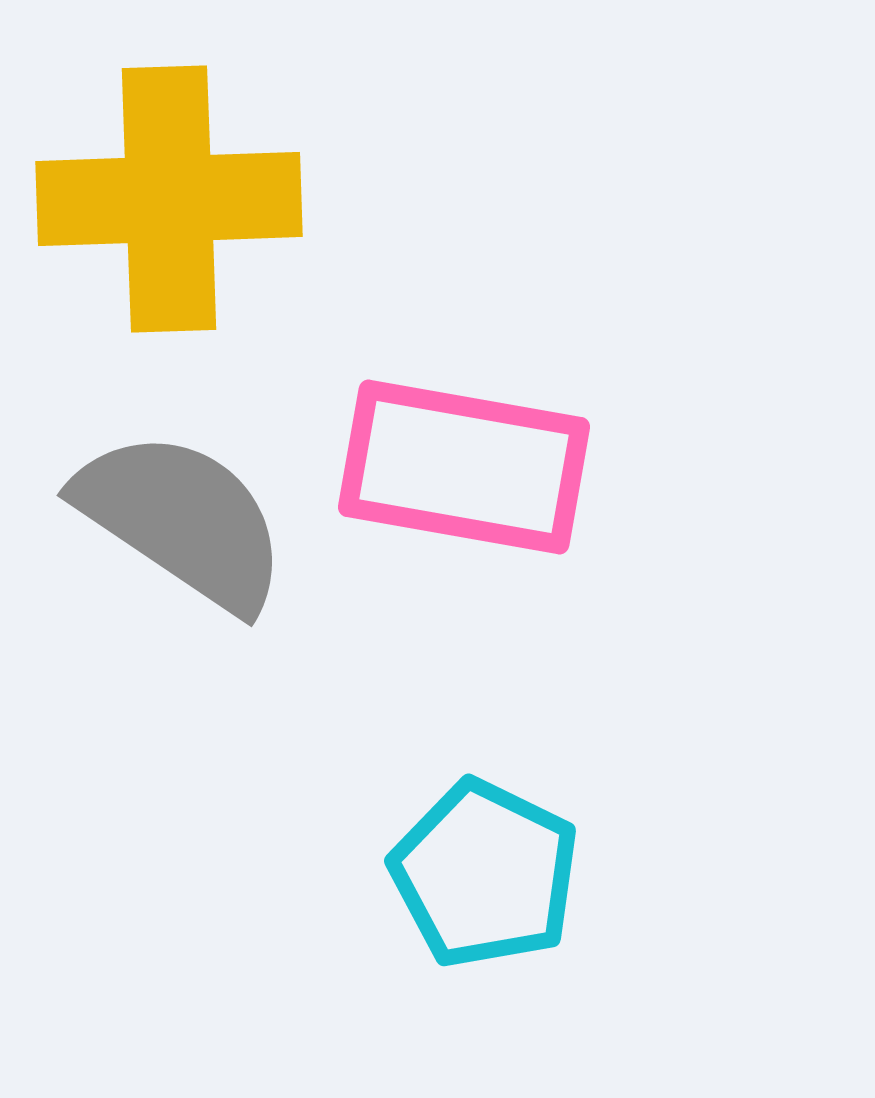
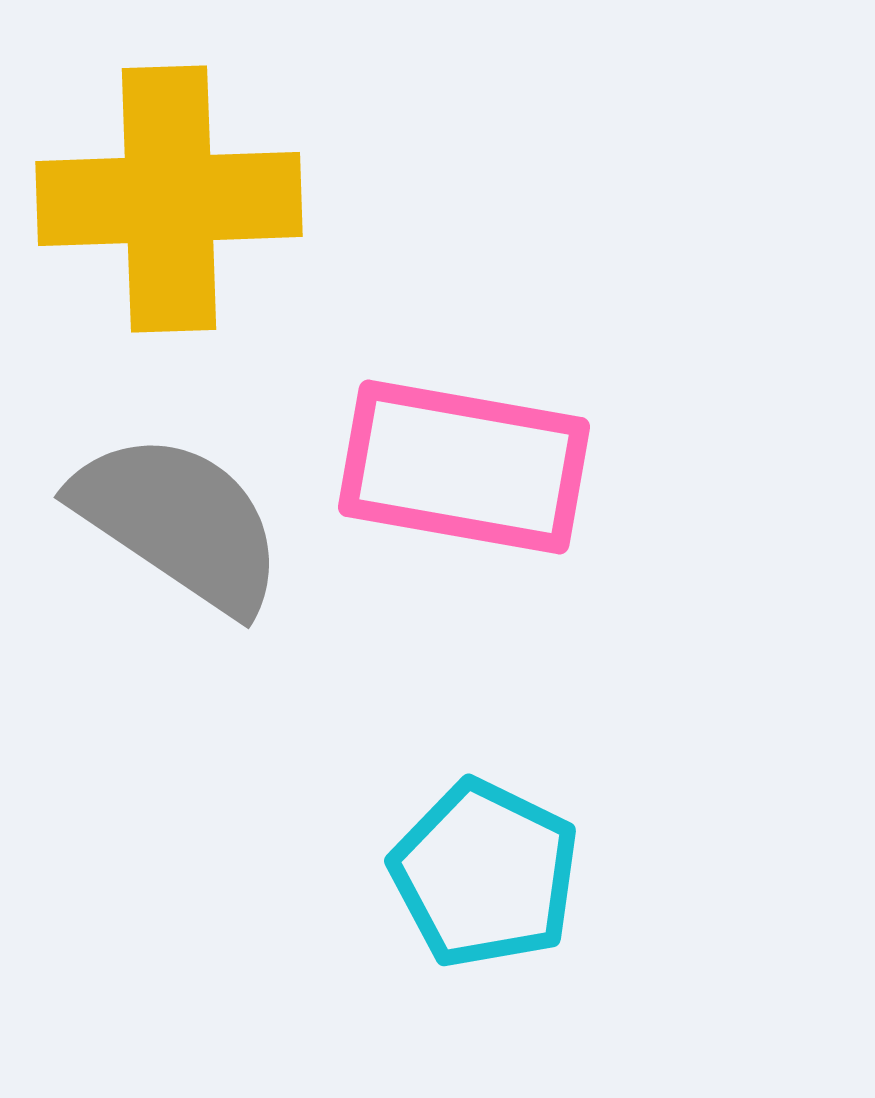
gray semicircle: moved 3 px left, 2 px down
